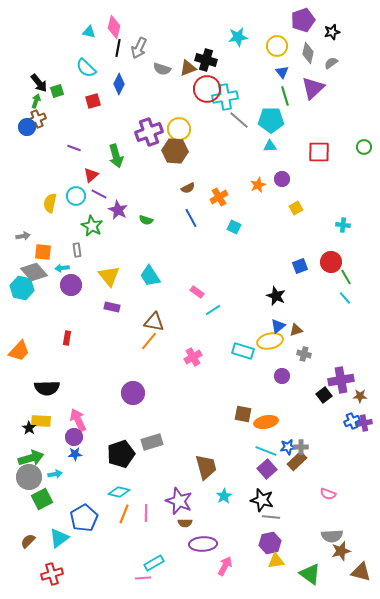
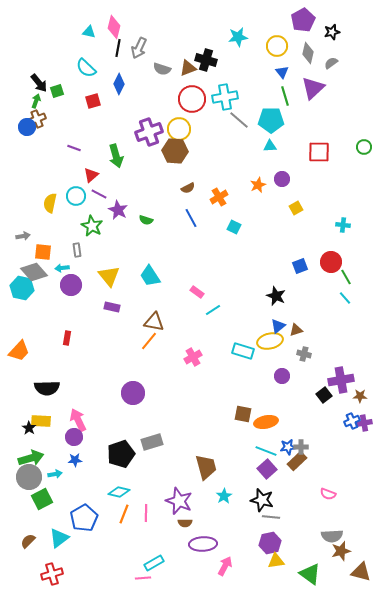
purple pentagon at (303, 20): rotated 10 degrees counterclockwise
red circle at (207, 89): moved 15 px left, 10 px down
blue star at (75, 454): moved 6 px down
